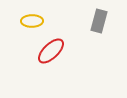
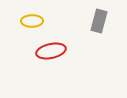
red ellipse: rotated 32 degrees clockwise
